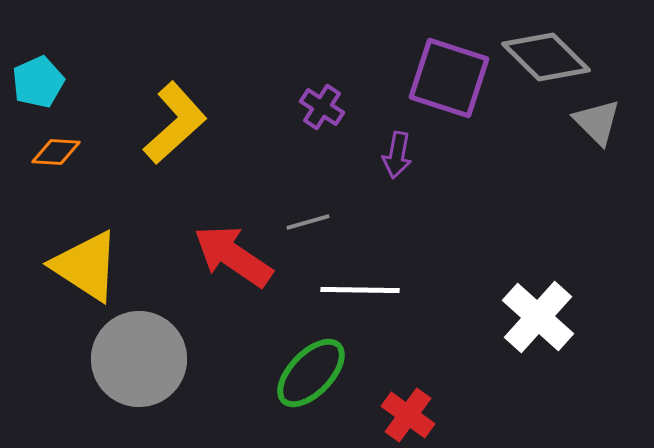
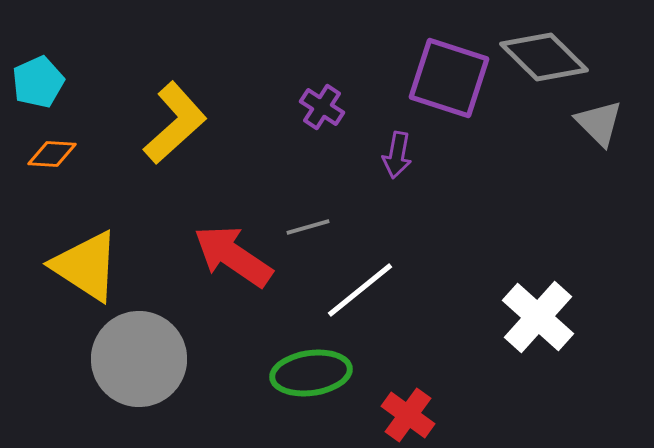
gray diamond: moved 2 px left
gray triangle: moved 2 px right, 1 px down
orange diamond: moved 4 px left, 2 px down
gray line: moved 5 px down
white line: rotated 40 degrees counterclockwise
green ellipse: rotated 38 degrees clockwise
